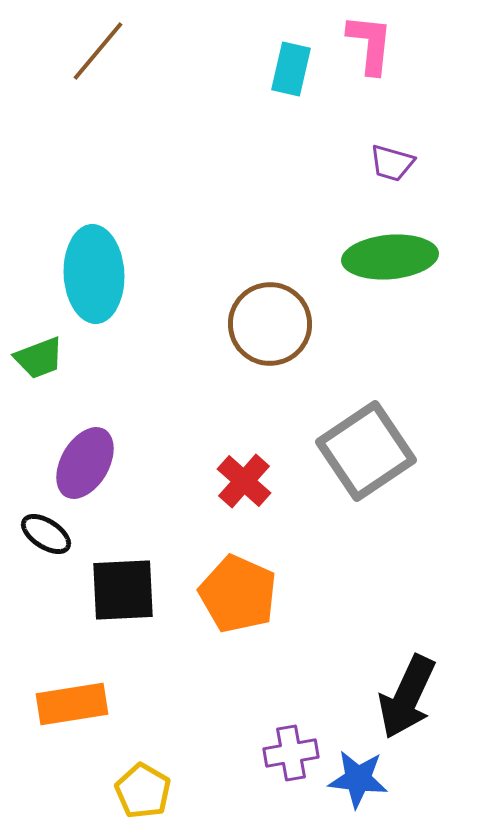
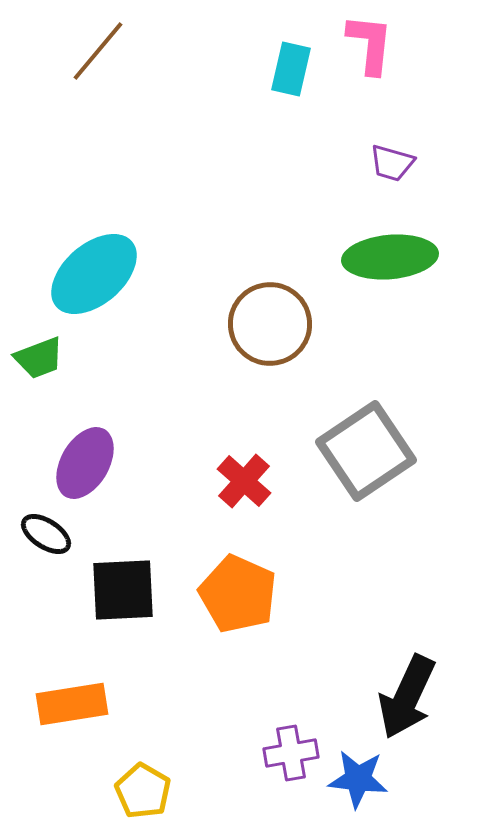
cyan ellipse: rotated 52 degrees clockwise
